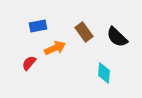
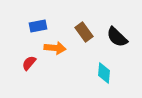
orange arrow: rotated 30 degrees clockwise
